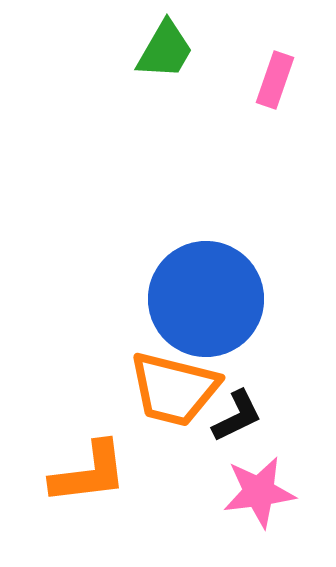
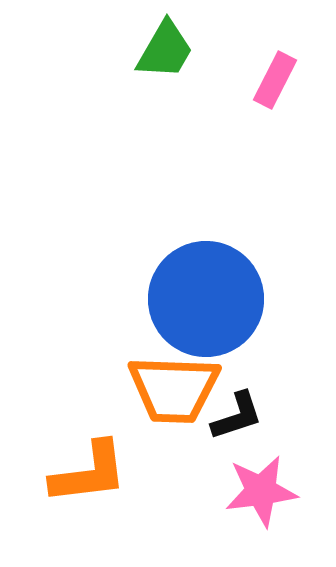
pink rectangle: rotated 8 degrees clockwise
orange trapezoid: rotated 12 degrees counterclockwise
black L-shape: rotated 8 degrees clockwise
pink star: moved 2 px right, 1 px up
